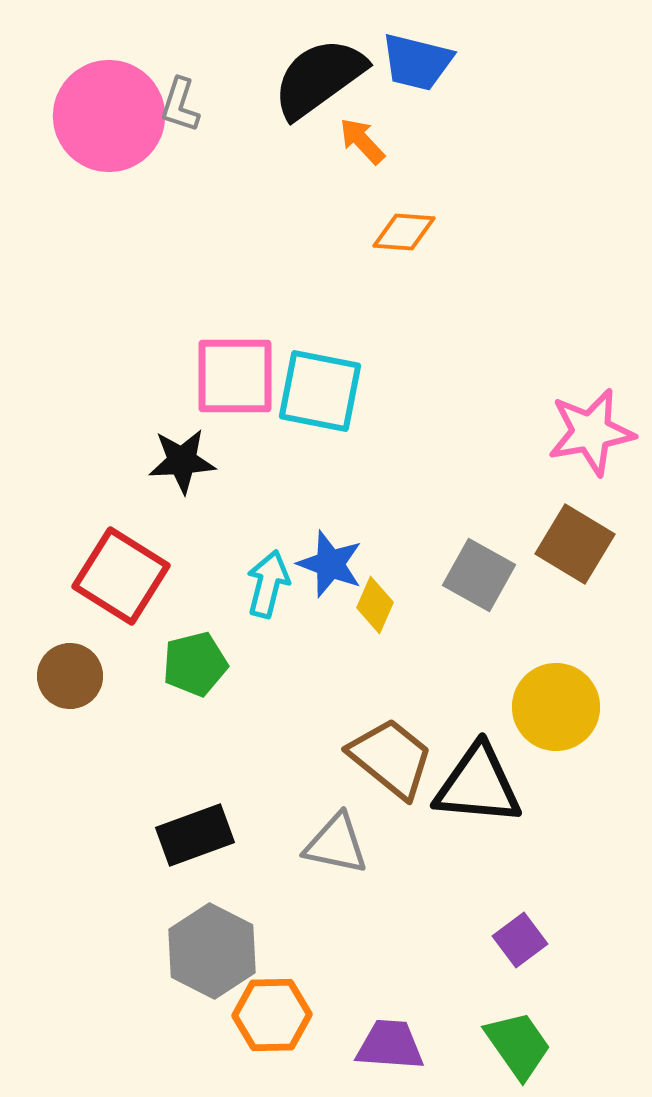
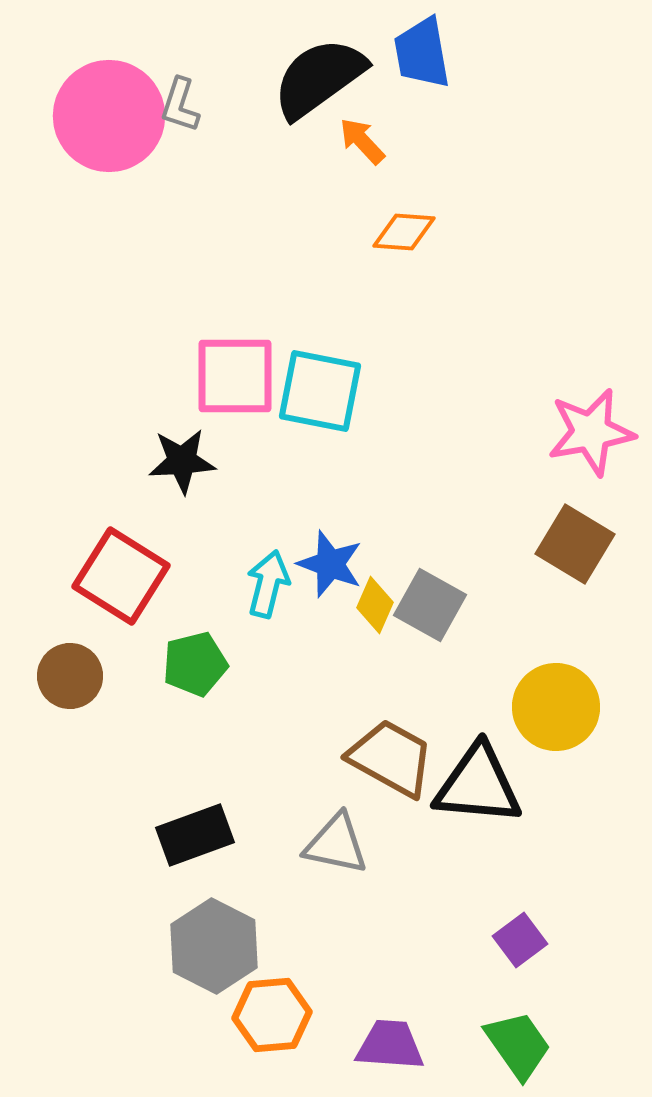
blue trapezoid: moved 5 px right, 9 px up; rotated 66 degrees clockwise
gray square: moved 49 px left, 30 px down
brown trapezoid: rotated 10 degrees counterclockwise
gray hexagon: moved 2 px right, 5 px up
orange hexagon: rotated 4 degrees counterclockwise
